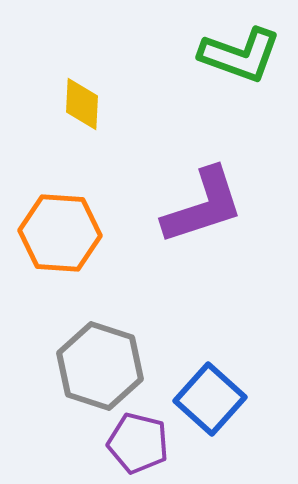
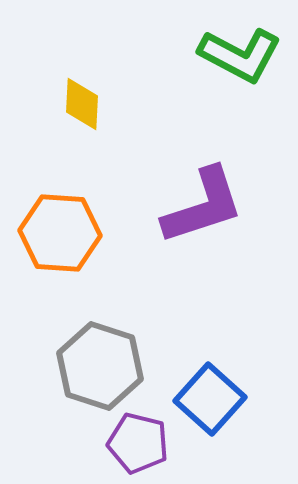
green L-shape: rotated 8 degrees clockwise
